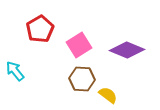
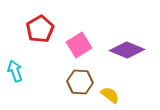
cyan arrow: rotated 20 degrees clockwise
brown hexagon: moved 2 px left, 3 px down
yellow semicircle: moved 2 px right
